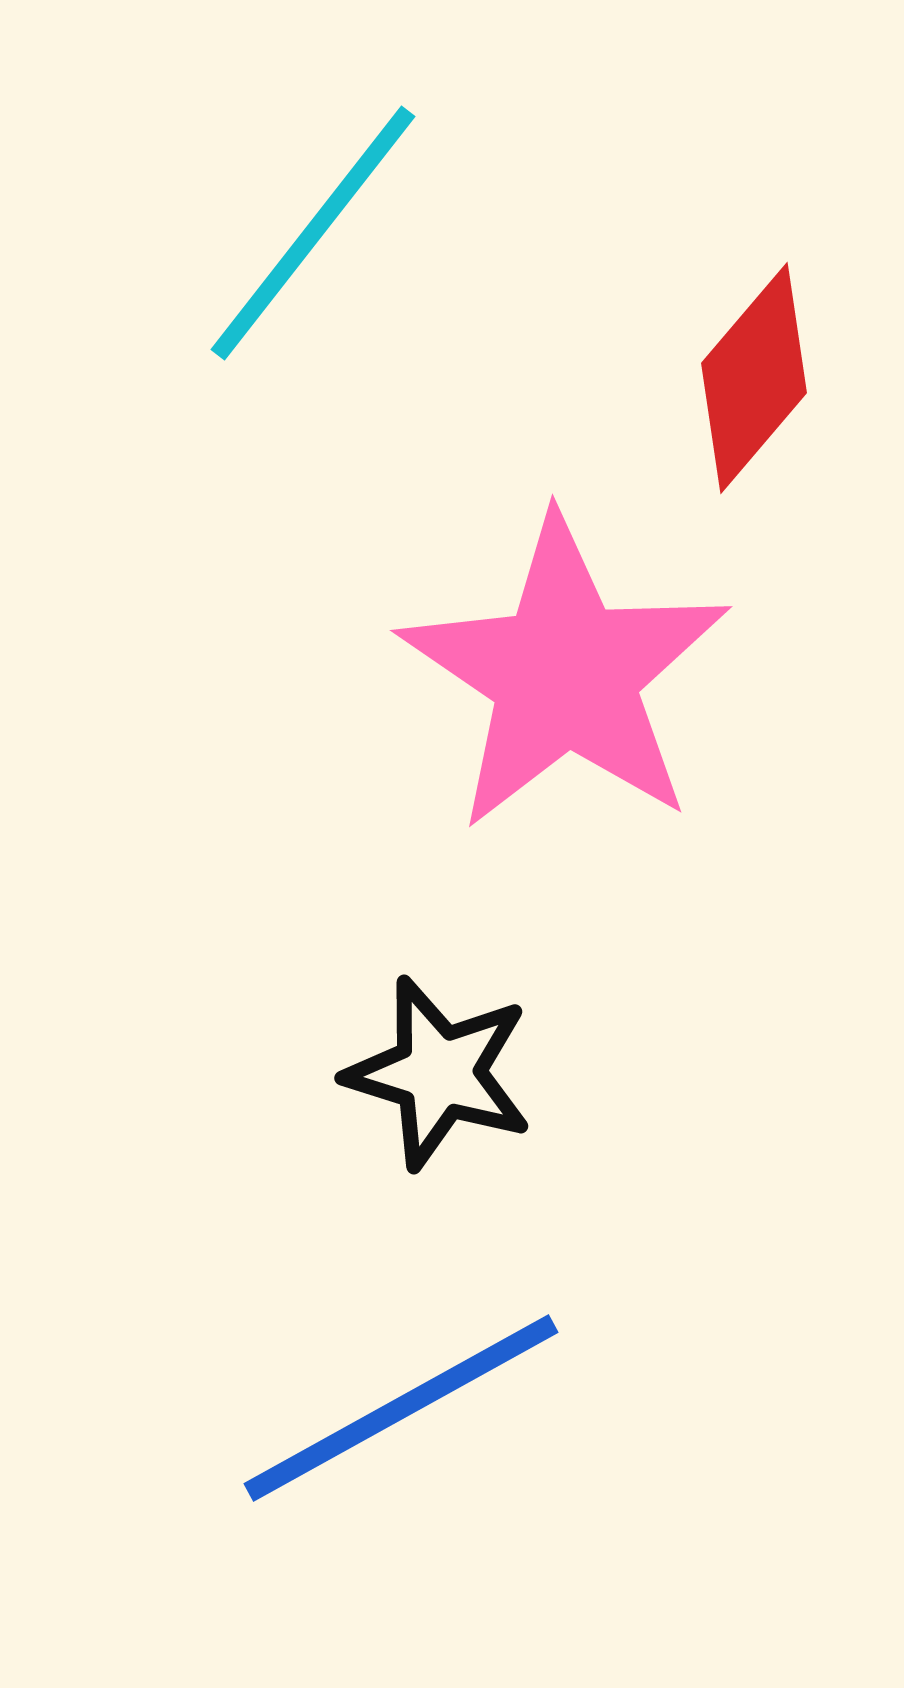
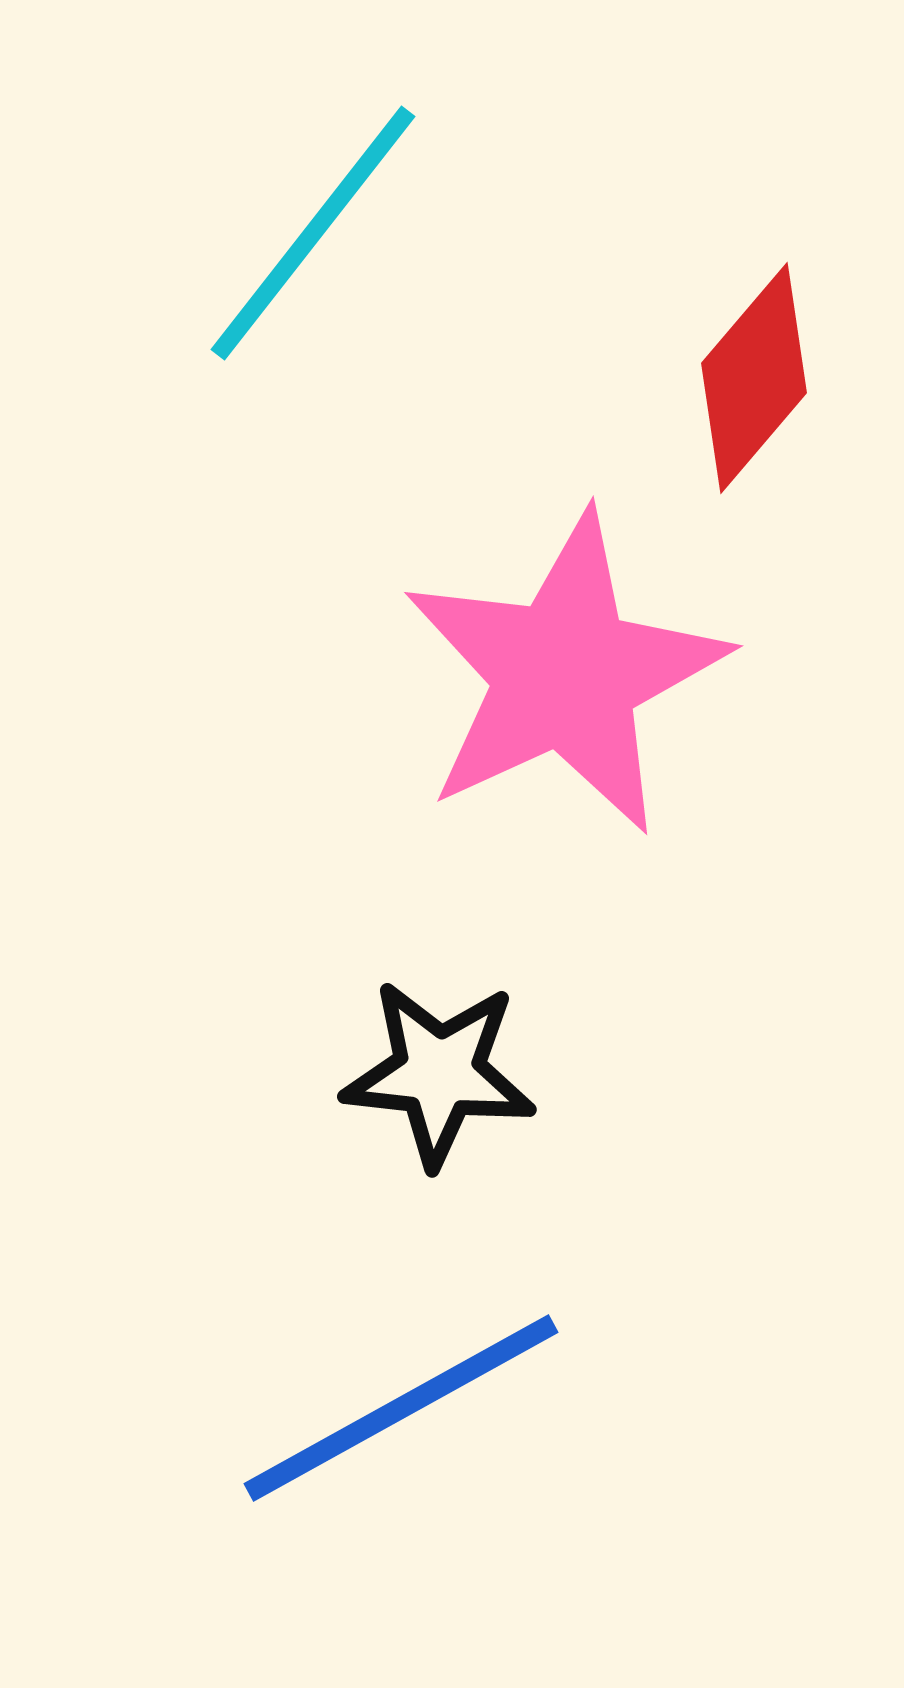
pink star: rotated 13 degrees clockwise
black star: rotated 11 degrees counterclockwise
